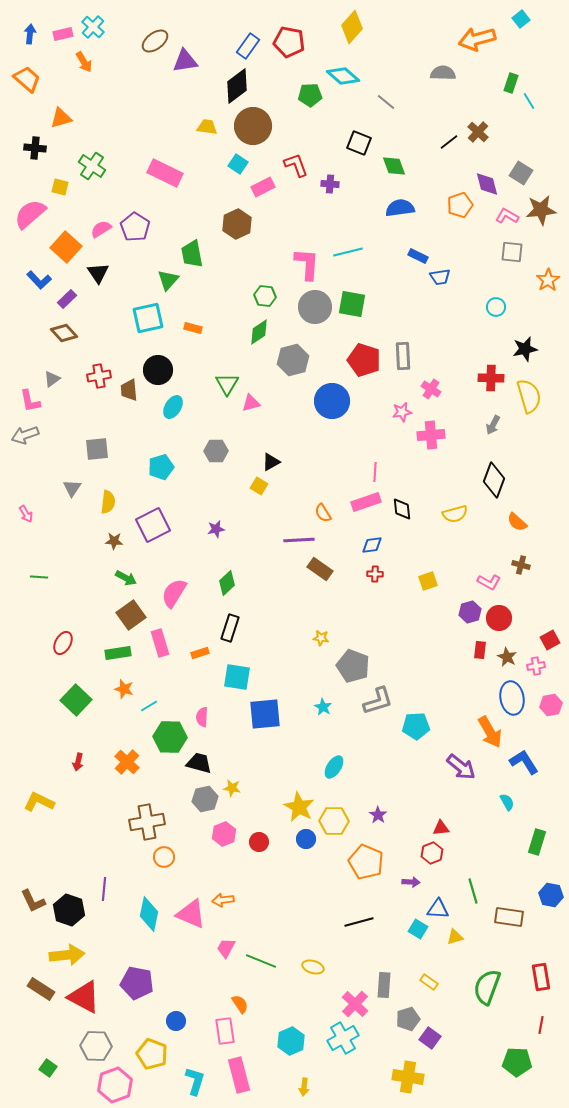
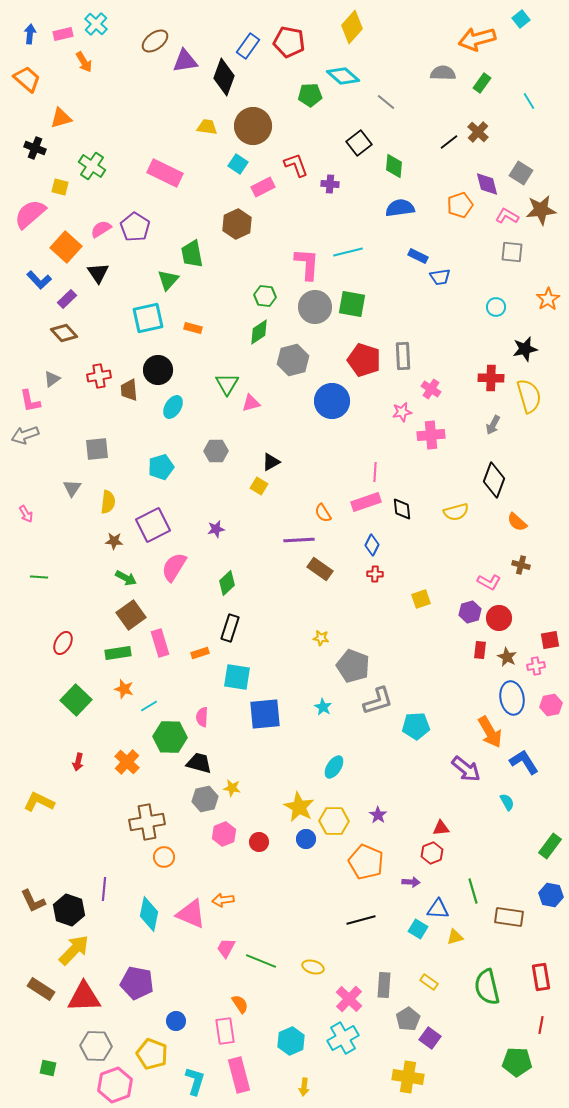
cyan cross at (93, 27): moved 3 px right, 3 px up
green rectangle at (511, 83): moved 29 px left; rotated 18 degrees clockwise
black diamond at (237, 86): moved 13 px left, 9 px up; rotated 33 degrees counterclockwise
black square at (359, 143): rotated 30 degrees clockwise
black cross at (35, 148): rotated 15 degrees clockwise
green diamond at (394, 166): rotated 25 degrees clockwise
orange star at (548, 280): moved 19 px down
yellow semicircle at (455, 514): moved 1 px right, 2 px up
blue diamond at (372, 545): rotated 55 degrees counterclockwise
yellow square at (428, 581): moved 7 px left, 18 px down
pink semicircle at (174, 593): moved 26 px up
red square at (550, 640): rotated 18 degrees clockwise
purple arrow at (461, 767): moved 5 px right, 2 px down
green rectangle at (537, 842): moved 13 px right, 4 px down; rotated 20 degrees clockwise
black line at (359, 922): moved 2 px right, 2 px up
yellow arrow at (67, 955): moved 7 px right, 5 px up; rotated 40 degrees counterclockwise
green semicircle at (487, 987): rotated 33 degrees counterclockwise
red triangle at (84, 997): rotated 30 degrees counterclockwise
pink cross at (355, 1004): moved 6 px left, 5 px up
gray pentagon at (408, 1019): rotated 15 degrees counterclockwise
green square at (48, 1068): rotated 24 degrees counterclockwise
